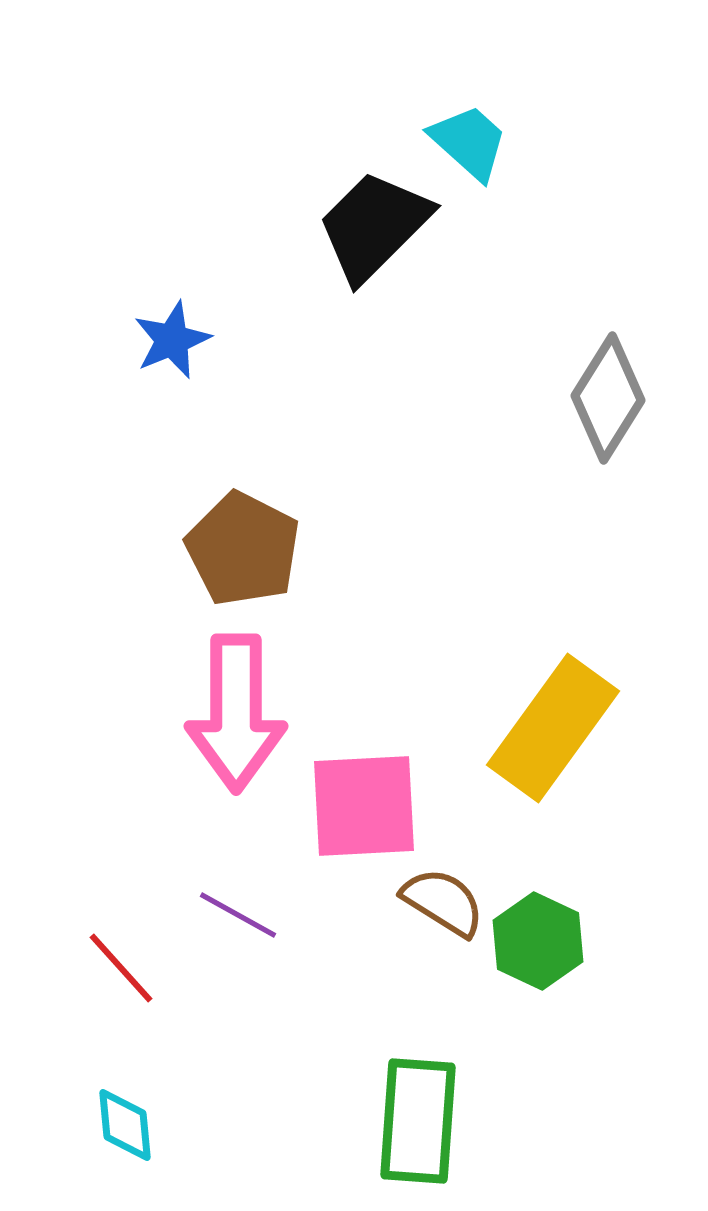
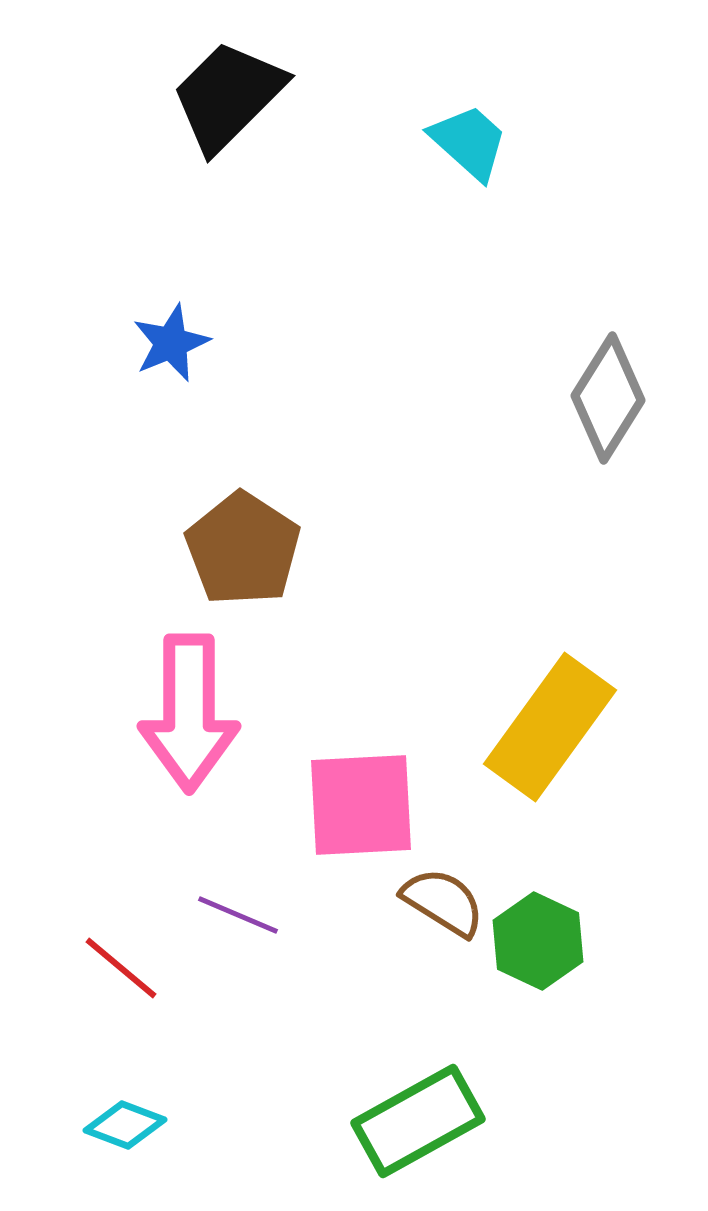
black trapezoid: moved 146 px left, 130 px up
blue star: moved 1 px left, 3 px down
brown pentagon: rotated 6 degrees clockwise
pink arrow: moved 47 px left
yellow rectangle: moved 3 px left, 1 px up
pink square: moved 3 px left, 1 px up
purple line: rotated 6 degrees counterclockwise
red line: rotated 8 degrees counterclockwise
green rectangle: rotated 57 degrees clockwise
cyan diamond: rotated 64 degrees counterclockwise
